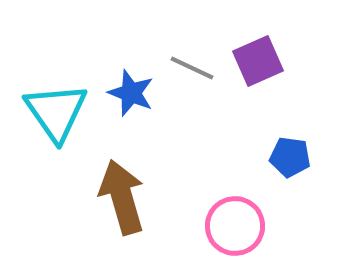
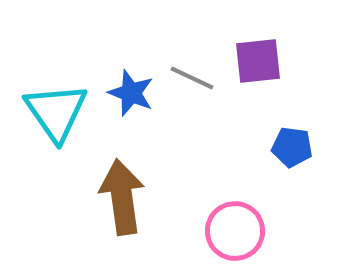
purple square: rotated 18 degrees clockwise
gray line: moved 10 px down
blue pentagon: moved 2 px right, 10 px up
brown arrow: rotated 8 degrees clockwise
pink circle: moved 5 px down
